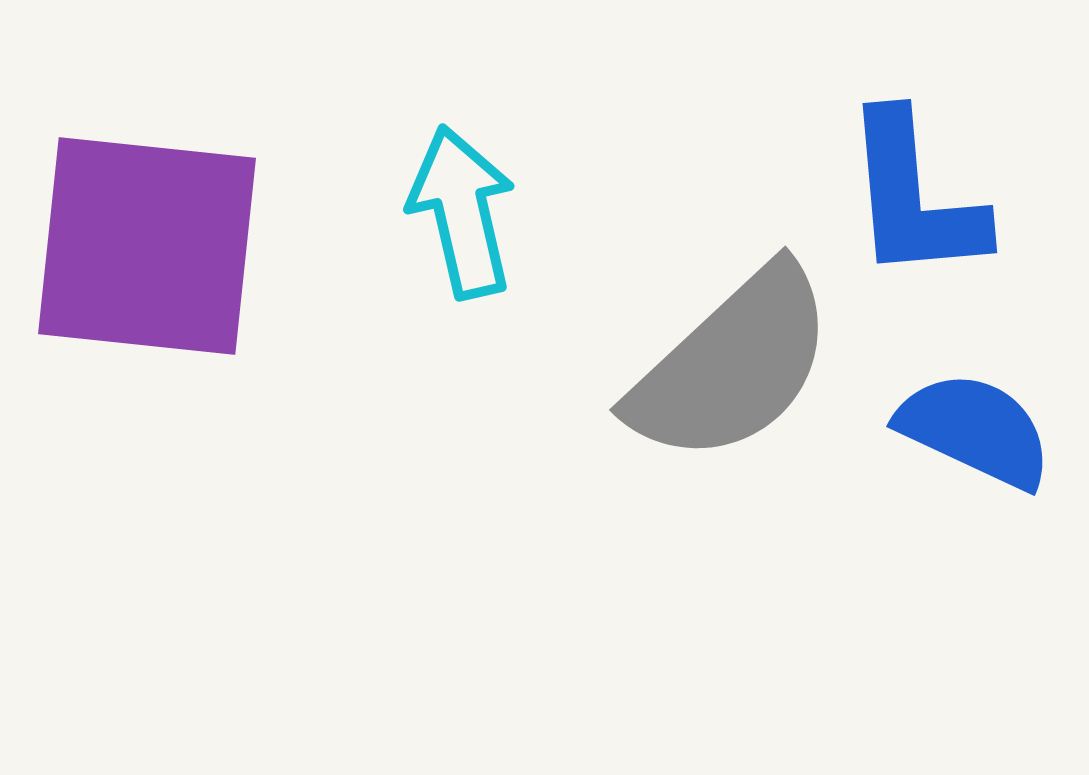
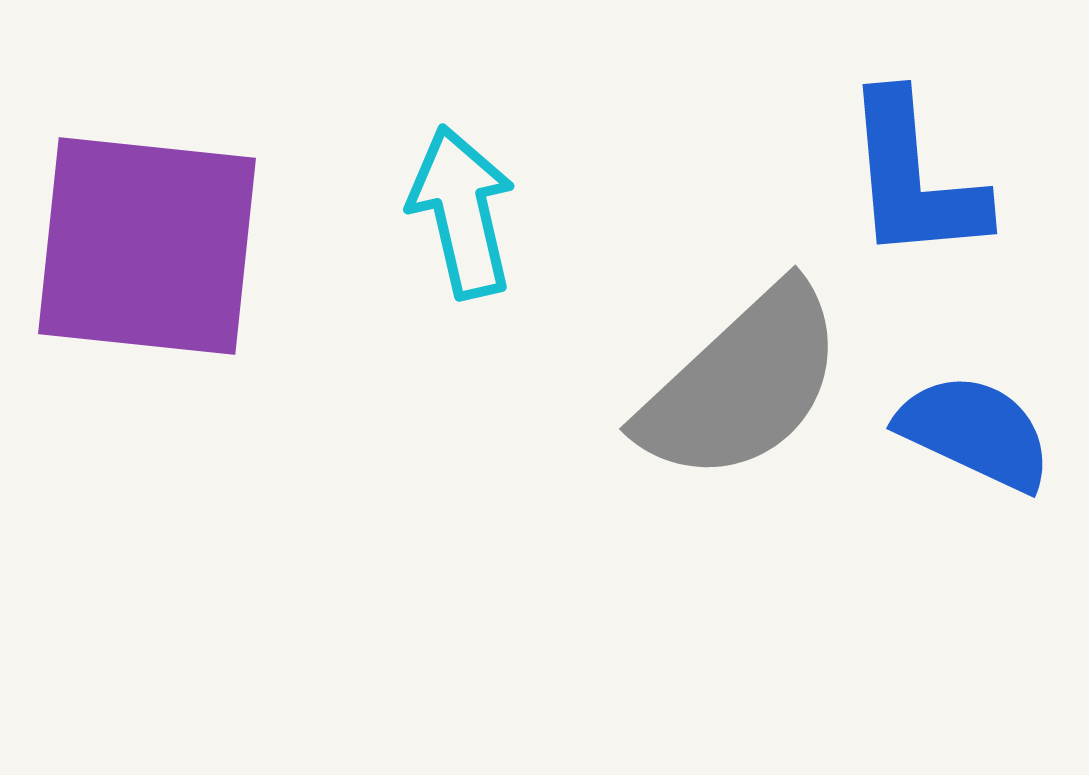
blue L-shape: moved 19 px up
gray semicircle: moved 10 px right, 19 px down
blue semicircle: moved 2 px down
